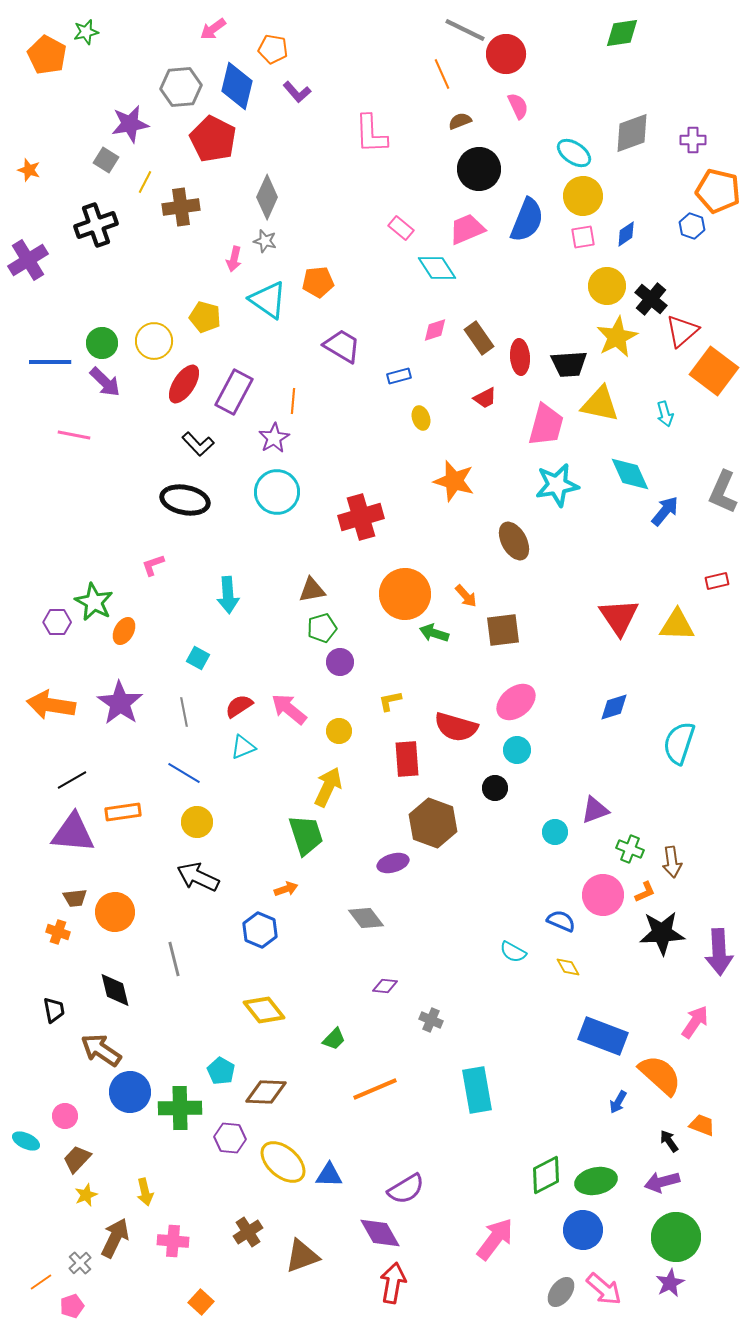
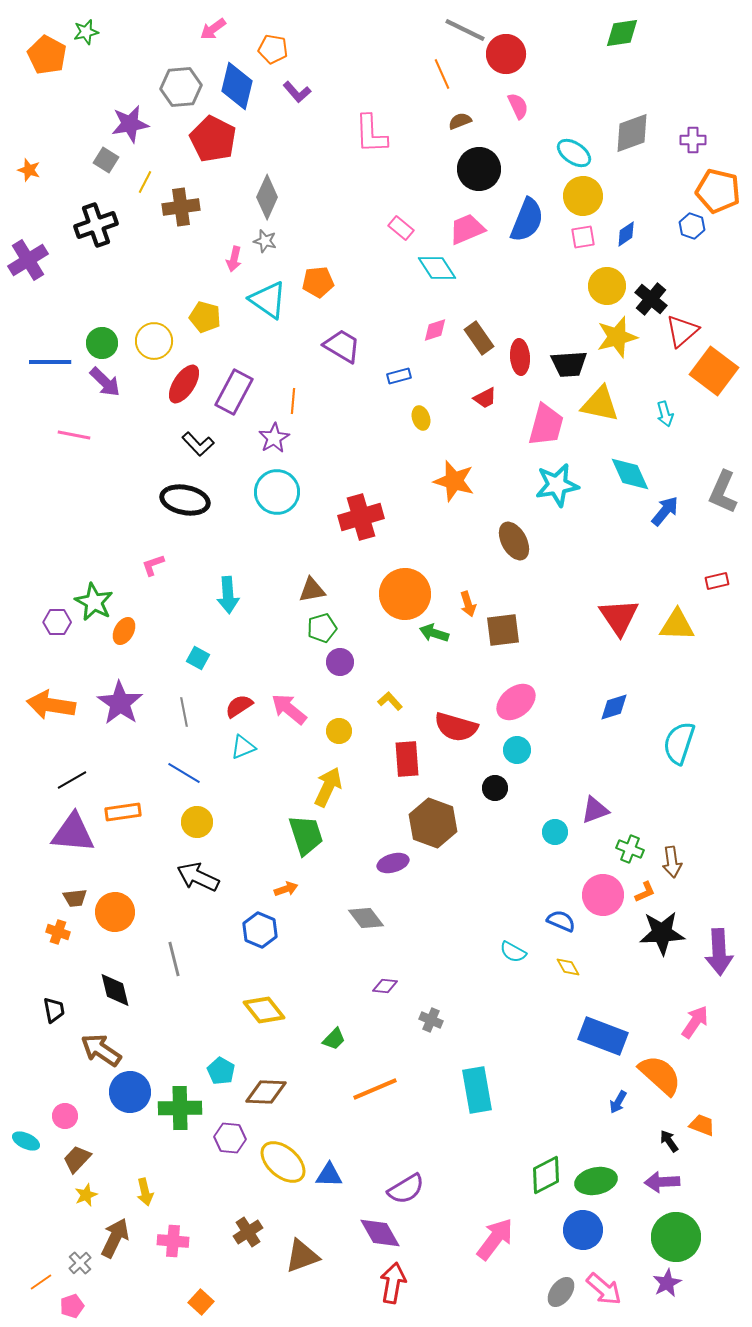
yellow star at (617, 337): rotated 12 degrees clockwise
orange arrow at (466, 596): moved 2 px right, 8 px down; rotated 25 degrees clockwise
yellow L-shape at (390, 701): rotated 60 degrees clockwise
purple arrow at (662, 1182): rotated 12 degrees clockwise
purple star at (670, 1283): moved 3 px left
